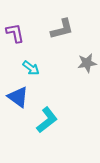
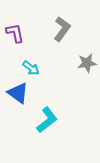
gray L-shape: rotated 40 degrees counterclockwise
blue triangle: moved 4 px up
